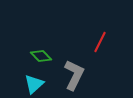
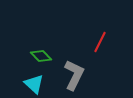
cyan triangle: rotated 35 degrees counterclockwise
